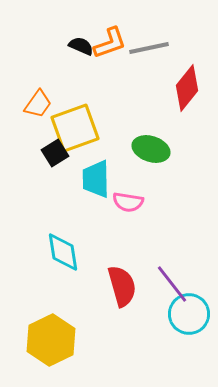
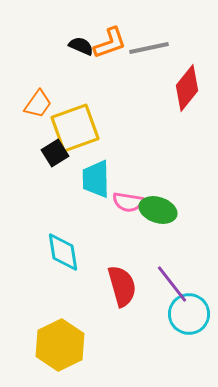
green ellipse: moved 7 px right, 61 px down
yellow hexagon: moved 9 px right, 5 px down
